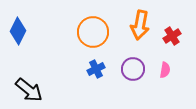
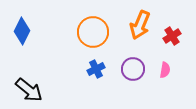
orange arrow: rotated 12 degrees clockwise
blue diamond: moved 4 px right
